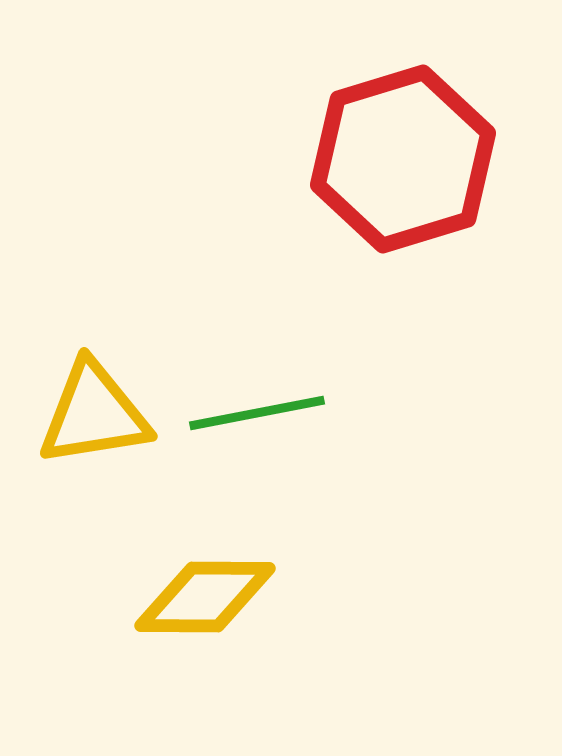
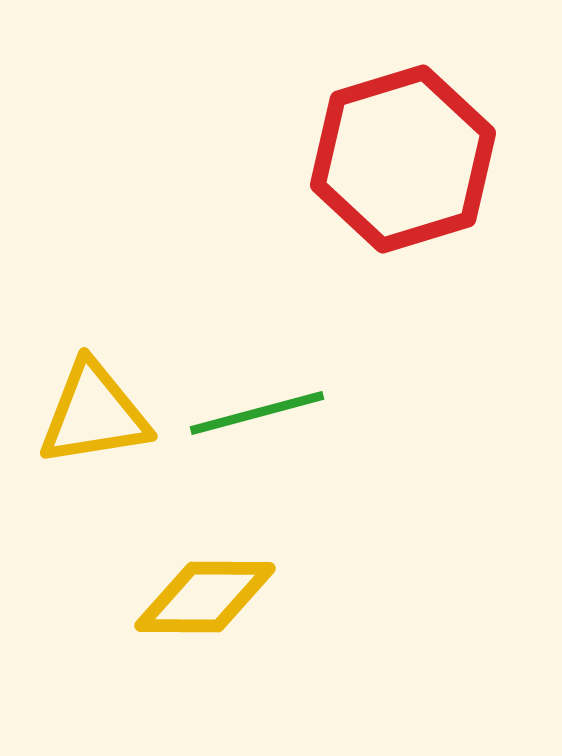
green line: rotated 4 degrees counterclockwise
